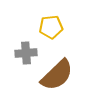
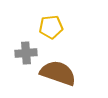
brown semicircle: moved 1 px right, 2 px up; rotated 117 degrees counterclockwise
